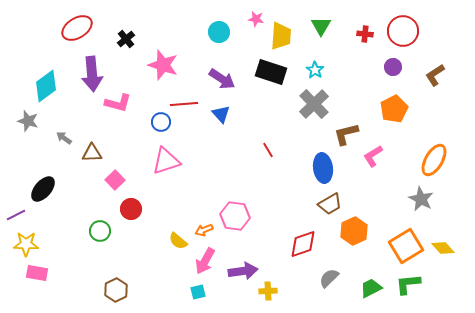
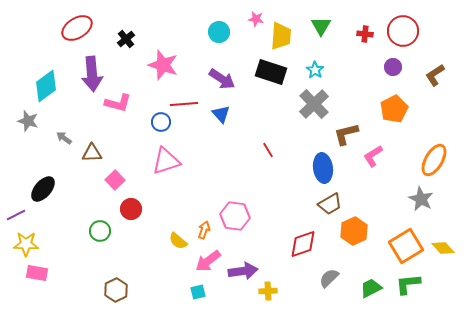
orange arrow at (204, 230): rotated 132 degrees clockwise
pink arrow at (205, 261): moved 3 px right; rotated 24 degrees clockwise
